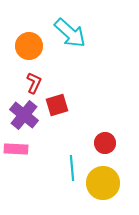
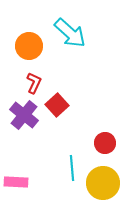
red square: rotated 25 degrees counterclockwise
pink rectangle: moved 33 px down
